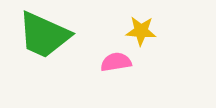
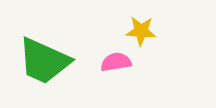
green trapezoid: moved 26 px down
